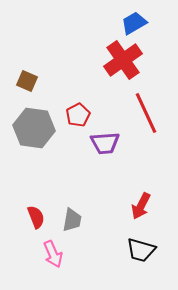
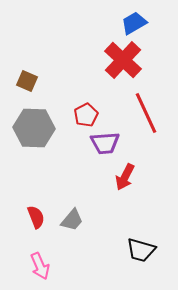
red cross: rotated 12 degrees counterclockwise
red pentagon: moved 8 px right
gray hexagon: rotated 6 degrees counterclockwise
red arrow: moved 16 px left, 29 px up
gray trapezoid: rotated 30 degrees clockwise
pink arrow: moved 13 px left, 12 px down
